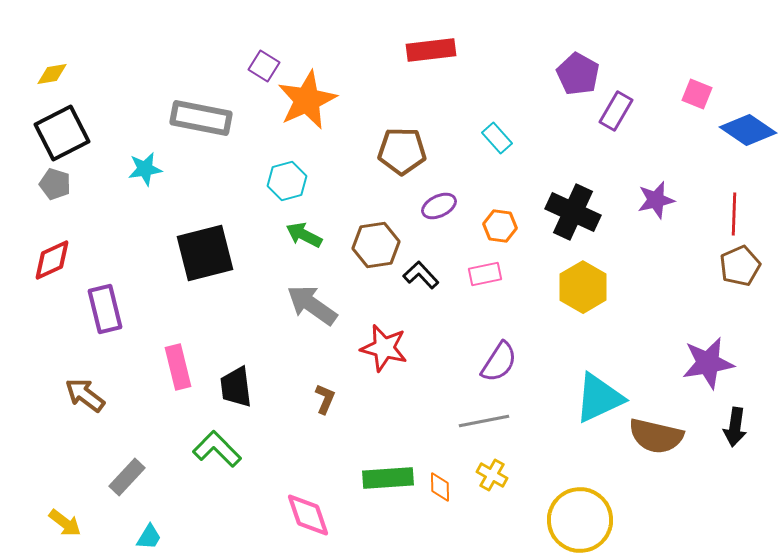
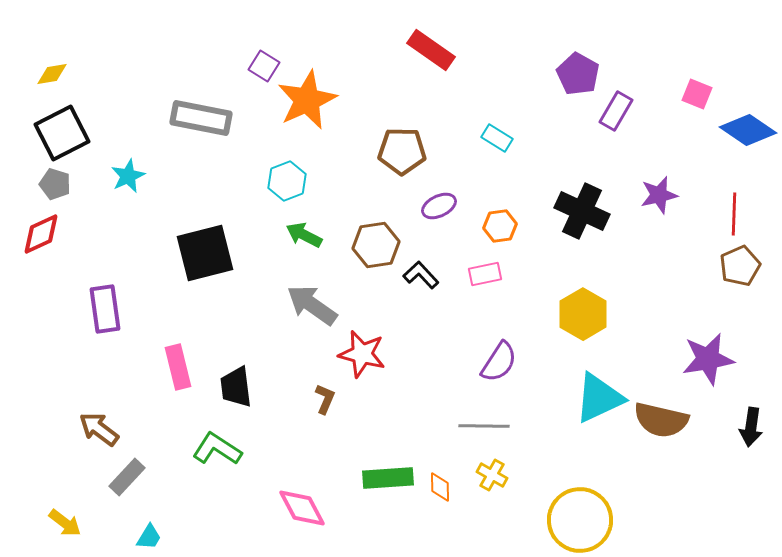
red rectangle at (431, 50): rotated 42 degrees clockwise
cyan rectangle at (497, 138): rotated 16 degrees counterclockwise
cyan star at (145, 169): moved 17 px left, 7 px down; rotated 16 degrees counterclockwise
cyan hexagon at (287, 181): rotated 6 degrees counterclockwise
purple star at (656, 200): moved 3 px right, 5 px up
black cross at (573, 212): moved 9 px right, 1 px up
orange hexagon at (500, 226): rotated 16 degrees counterclockwise
red diamond at (52, 260): moved 11 px left, 26 px up
yellow hexagon at (583, 287): moved 27 px down
purple rectangle at (105, 309): rotated 6 degrees clockwise
red star at (384, 348): moved 22 px left, 6 px down
purple star at (708, 363): moved 4 px up
brown arrow at (85, 395): moved 14 px right, 34 px down
gray line at (484, 421): moved 5 px down; rotated 12 degrees clockwise
black arrow at (735, 427): moved 16 px right
brown semicircle at (656, 436): moved 5 px right, 16 px up
green L-shape at (217, 449): rotated 12 degrees counterclockwise
pink diamond at (308, 515): moved 6 px left, 7 px up; rotated 9 degrees counterclockwise
